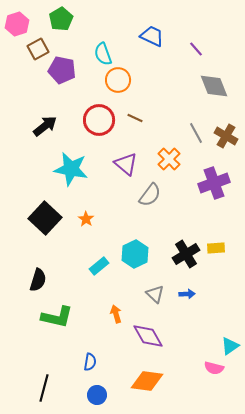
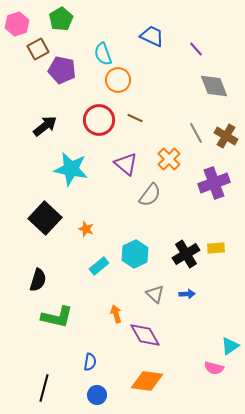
orange star: moved 10 px down; rotated 14 degrees counterclockwise
purple diamond: moved 3 px left, 1 px up
